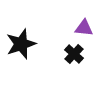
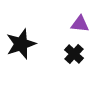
purple triangle: moved 4 px left, 4 px up
